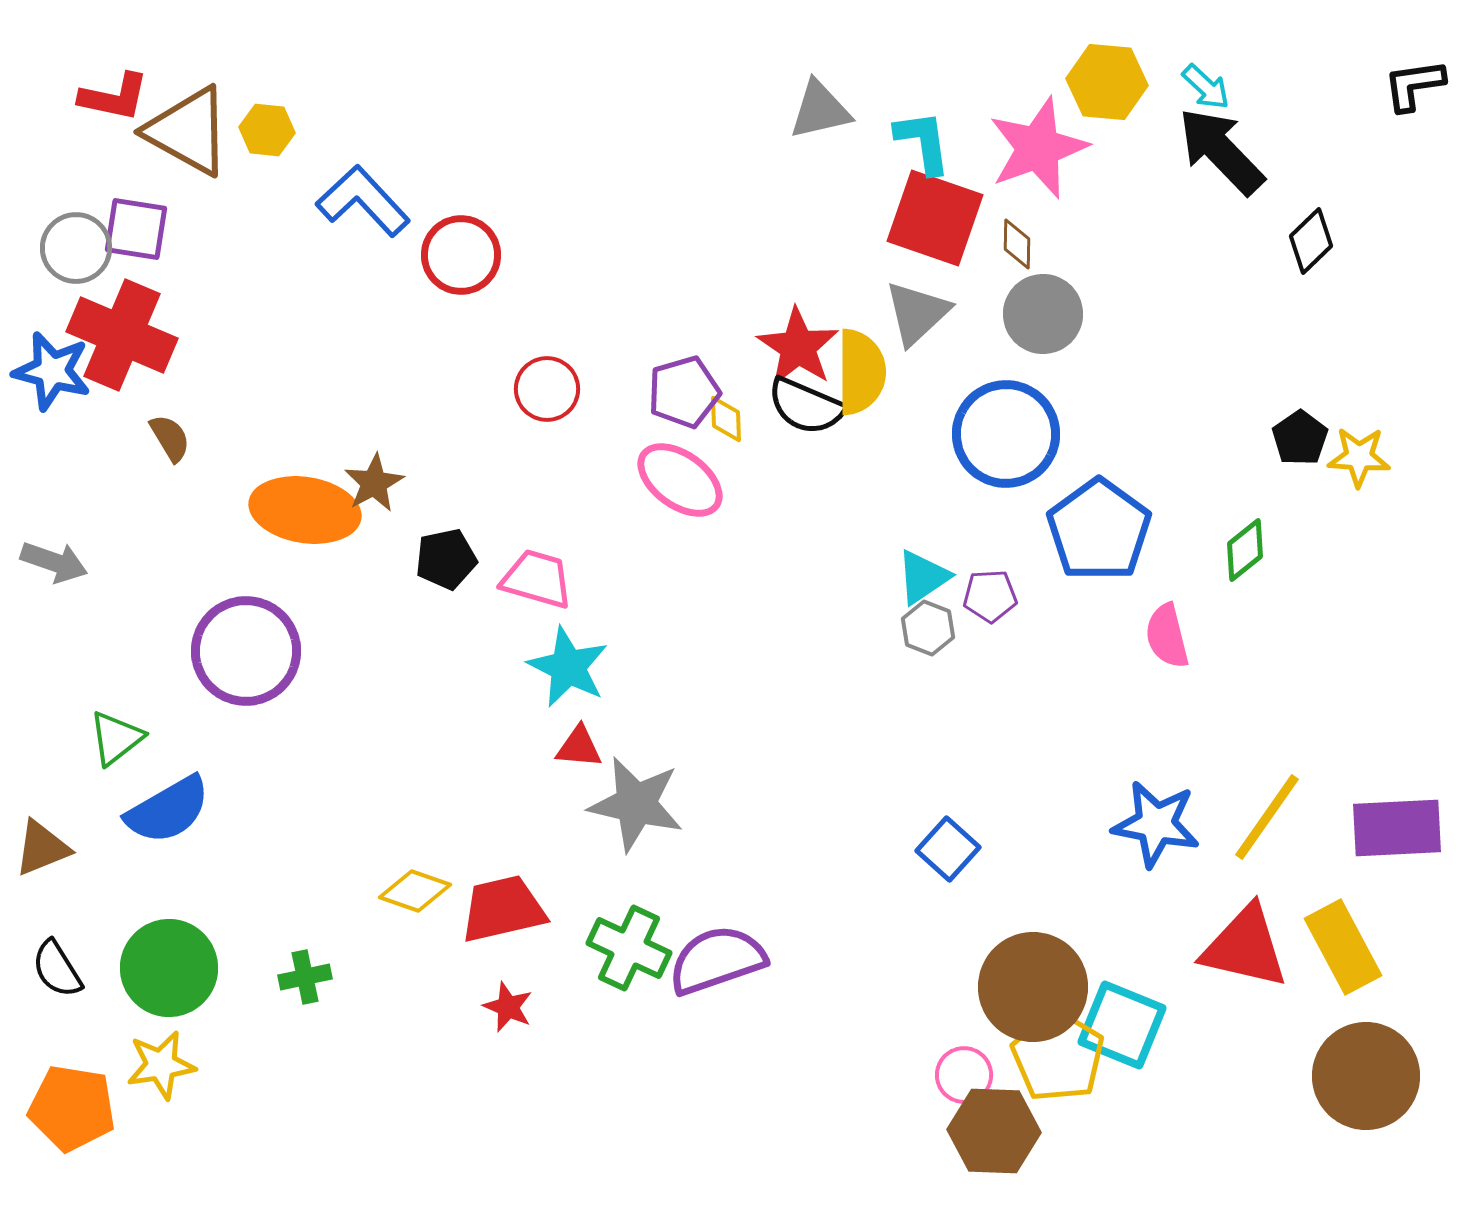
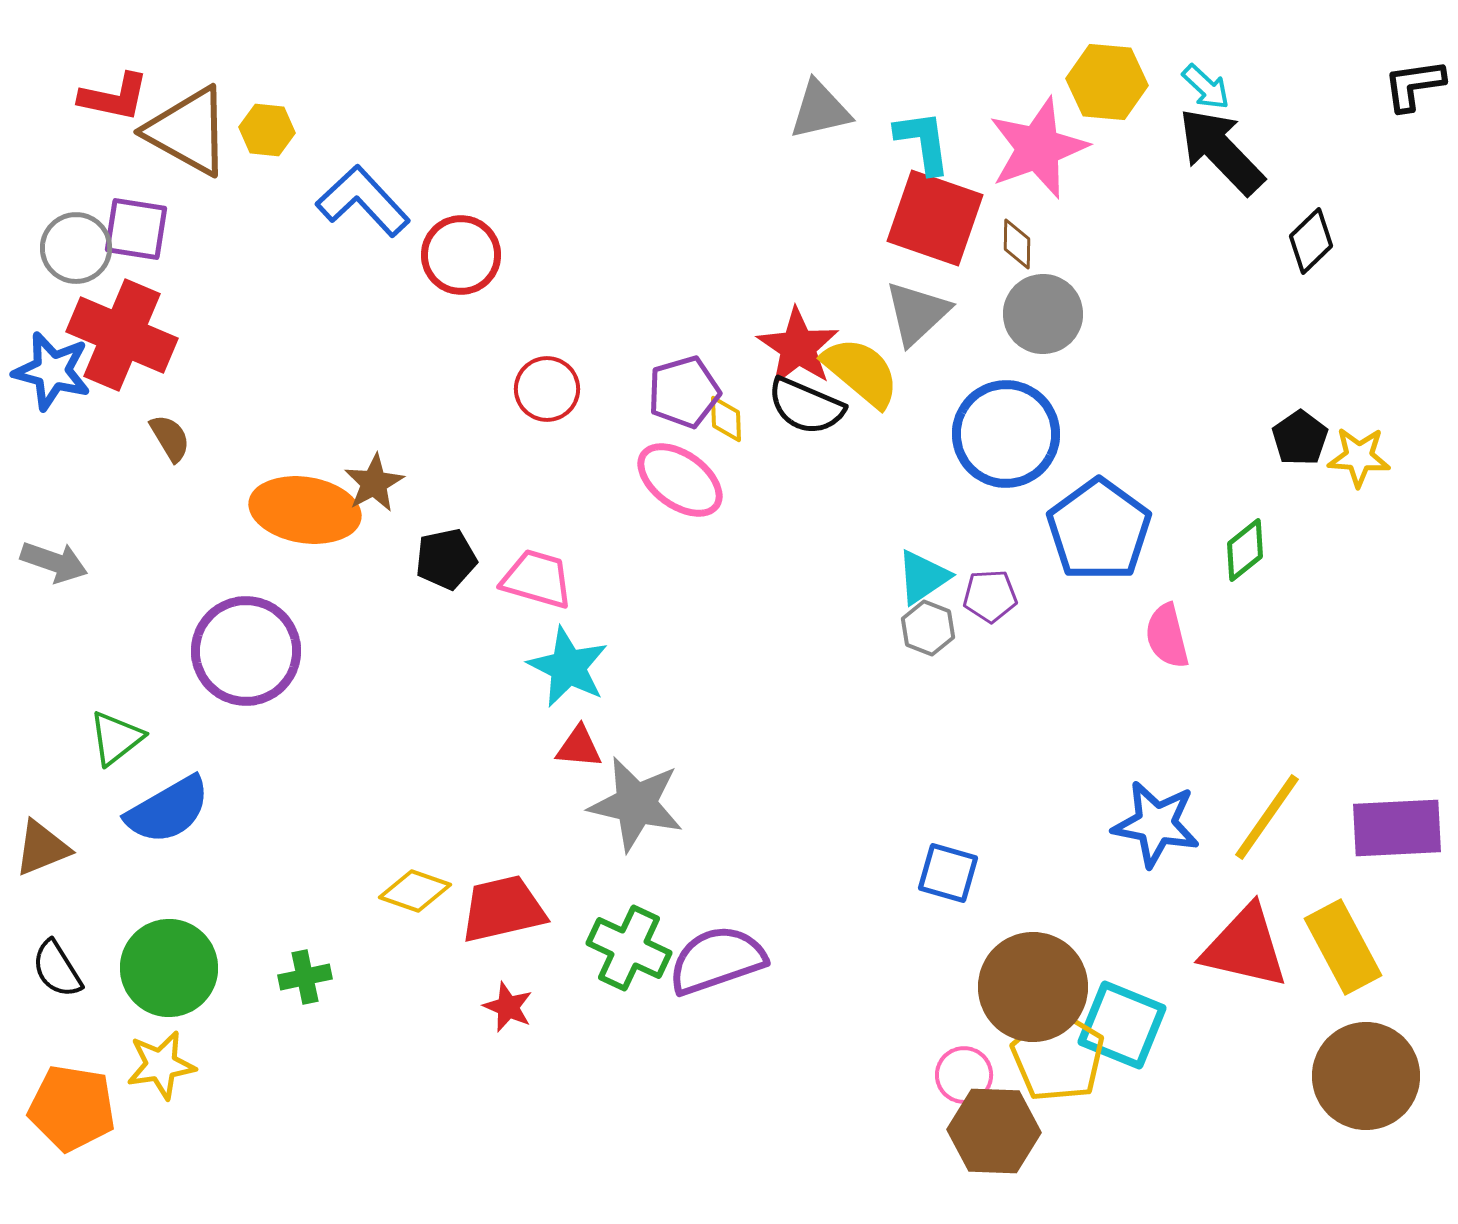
yellow semicircle at (861, 372): rotated 50 degrees counterclockwise
blue square at (948, 849): moved 24 px down; rotated 26 degrees counterclockwise
